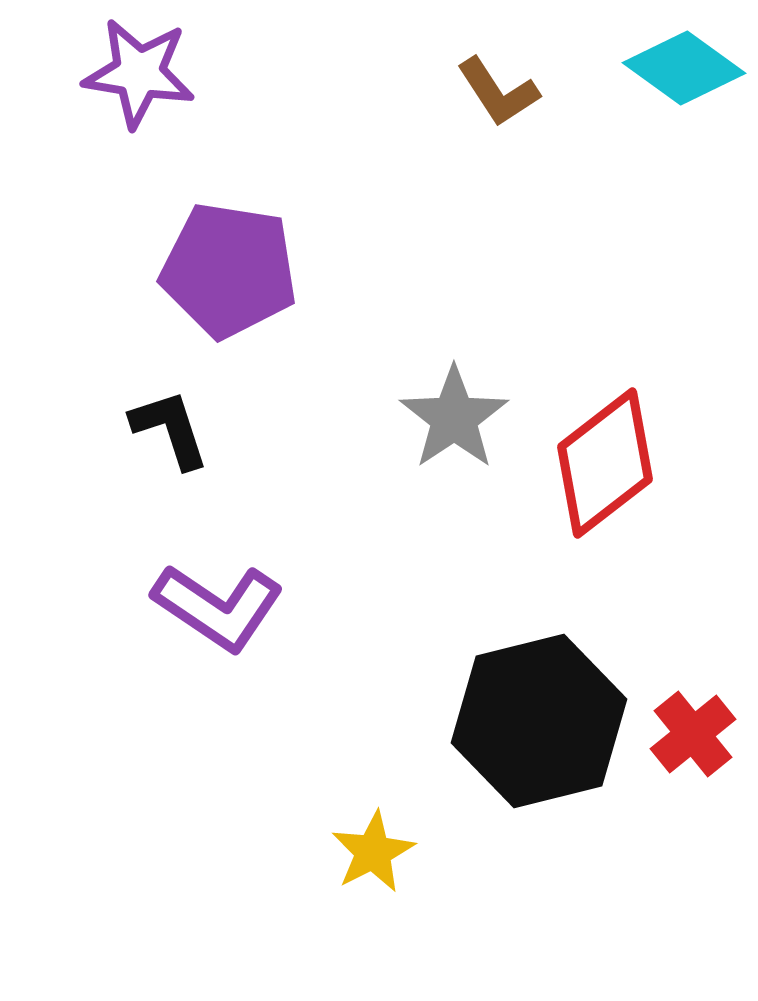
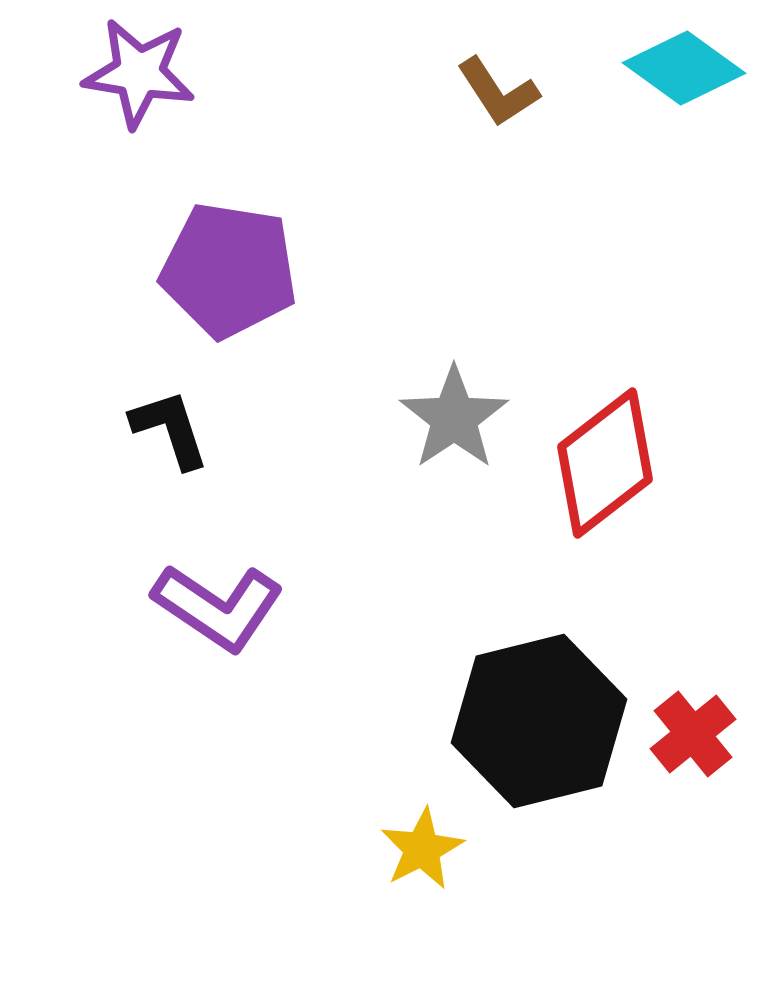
yellow star: moved 49 px right, 3 px up
